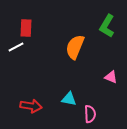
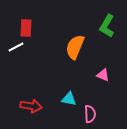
pink triangle: moved 8 px left, 2 px up
